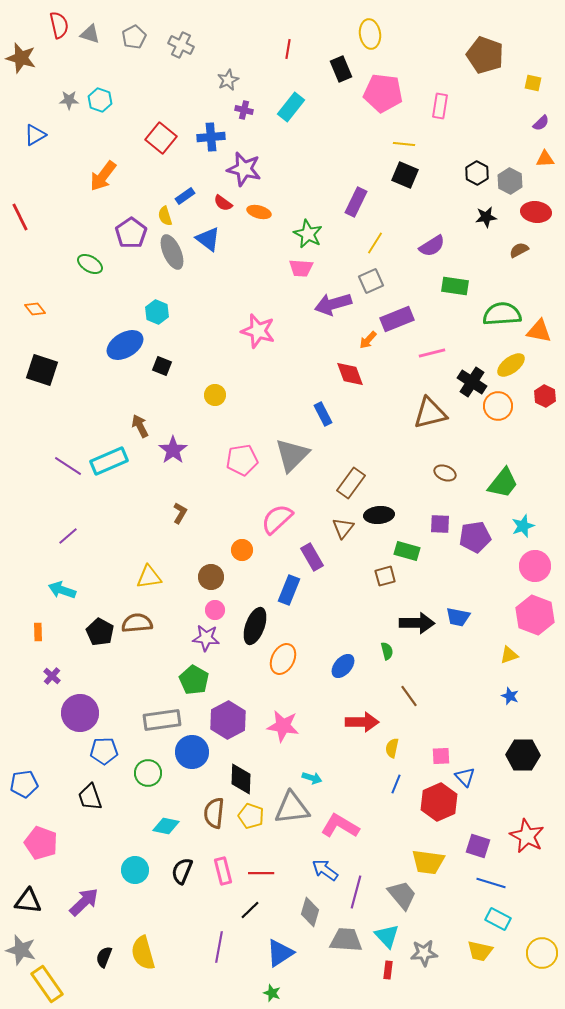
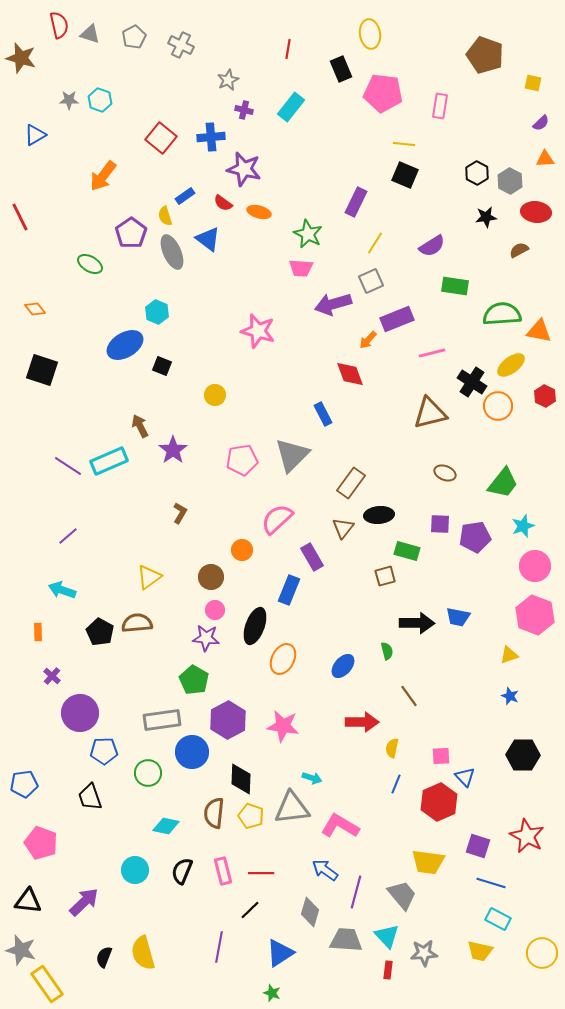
yellow triangle at (149, 577): rotated 28 degrees counterclockwise
